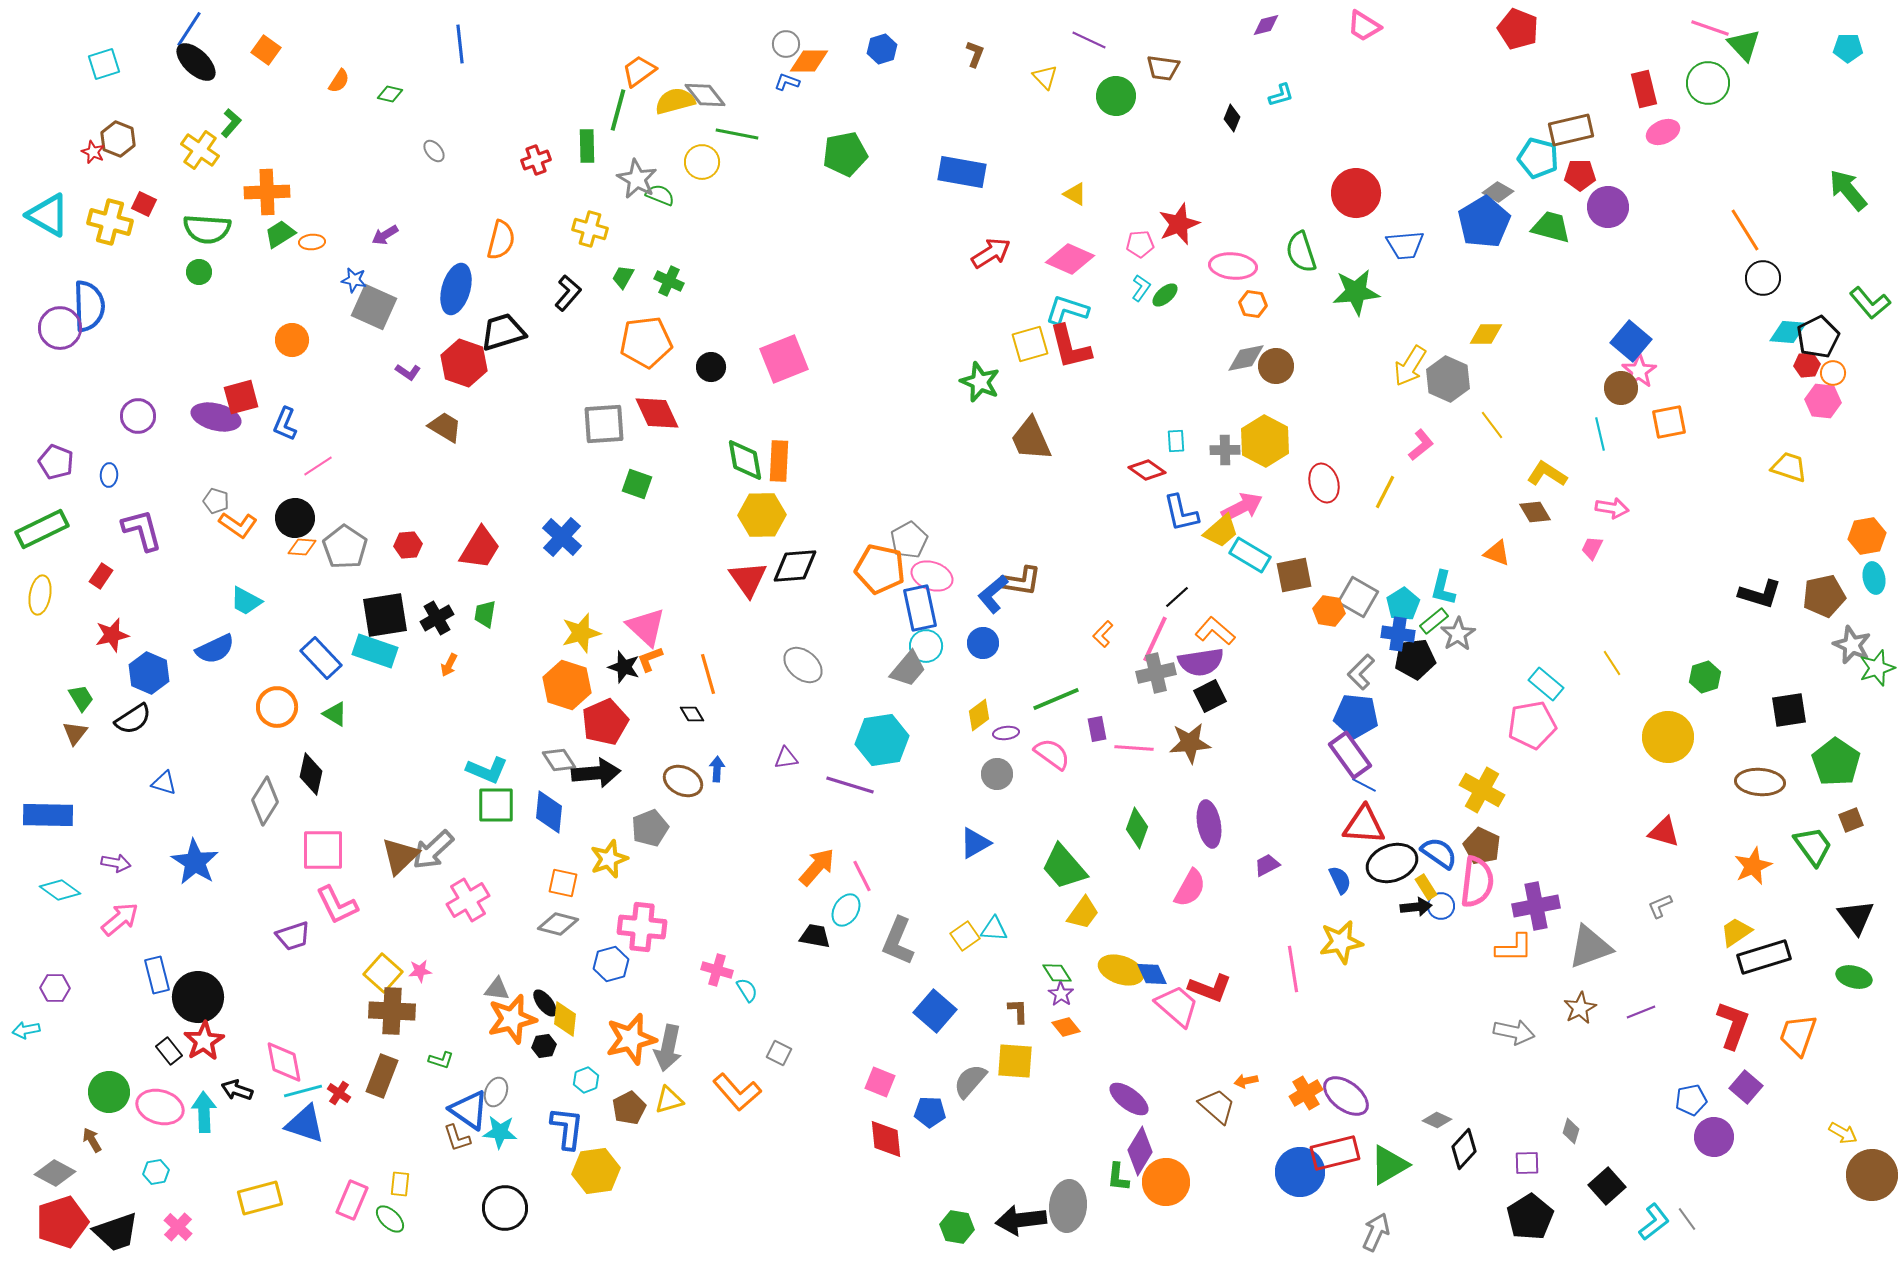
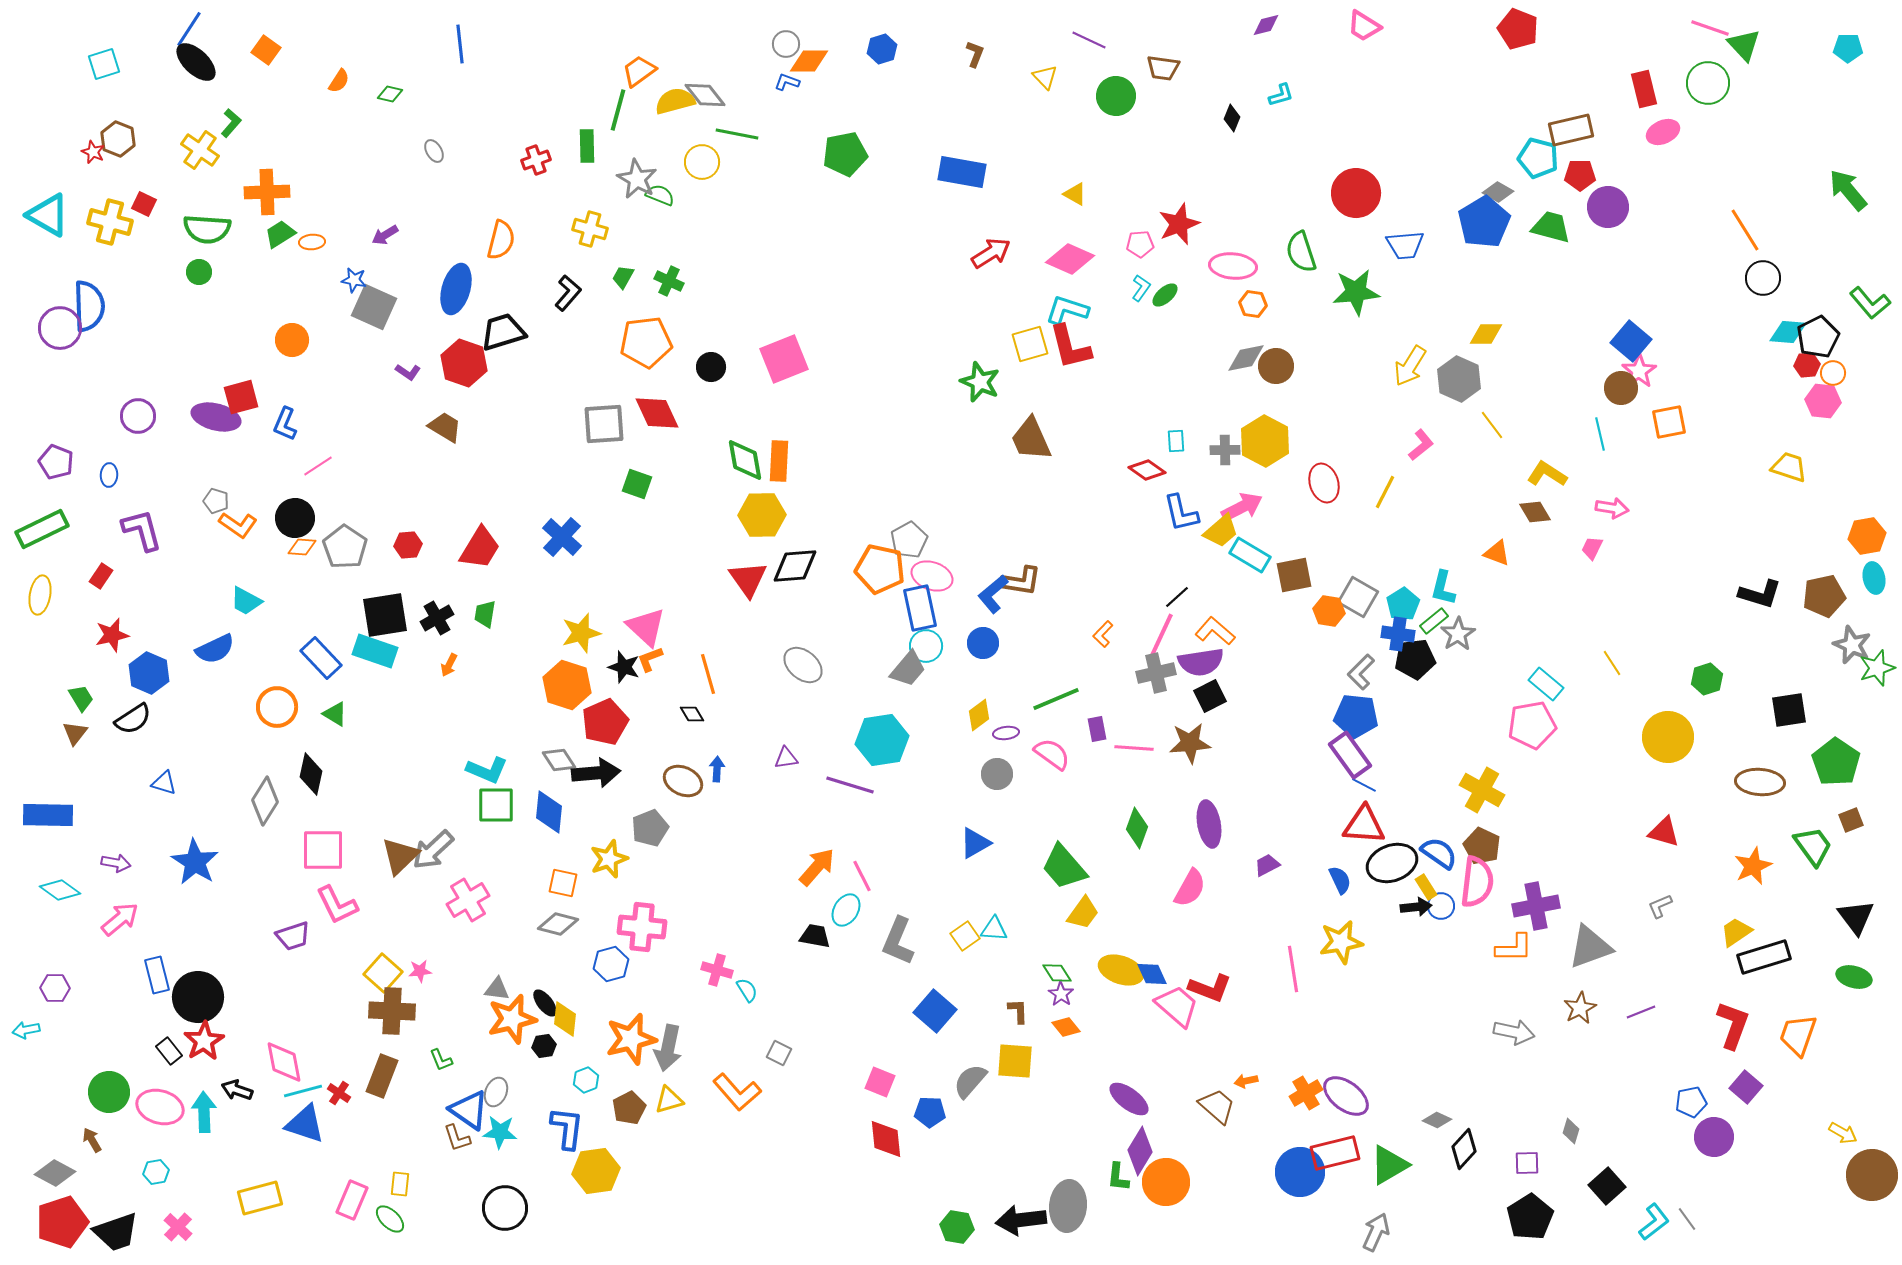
gray ellipse at (434, 151): rotated 10 degrees clockwise
gray hexagon at (1448, 379): moved 11 px right
pink line at (1155, 639): moved 6 px right, 3 px up
green hexagon at (1705, 677): moved 2 px right, 2 px down
green L-shape at (441, 1060): rotated 50 degrees clockwise
blue pentagon at (1691, 1100): moved 2 px down
